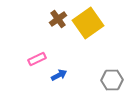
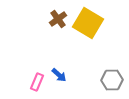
yellow square: rotated 24 degrees counterclockwise
pink rectangle: moved 23 px down; rotated 42 degrees counterclockwise
blue arrow: rotated 70 degrees clockwise
